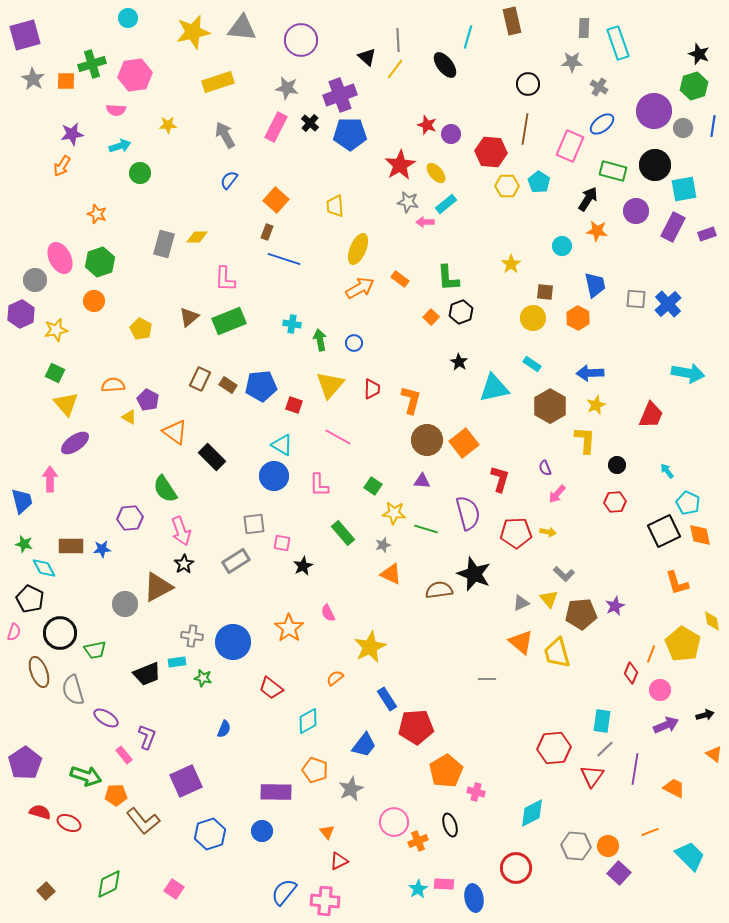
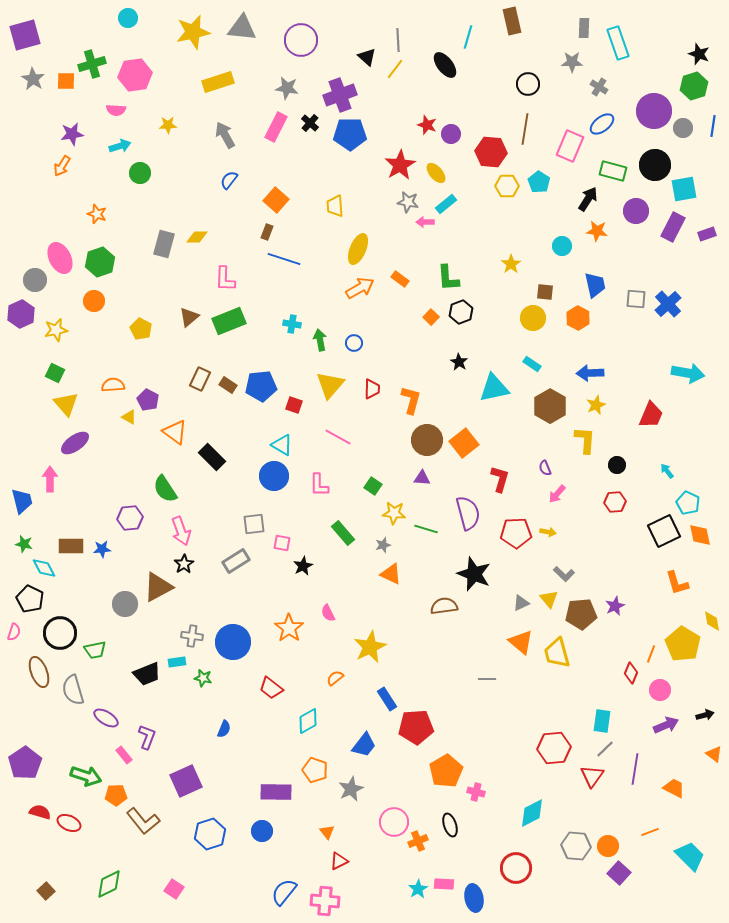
purple triangle at (422, 481): moved 3 px up
brown semicircle at (439, 590): moved 5 px right, 16 px down
